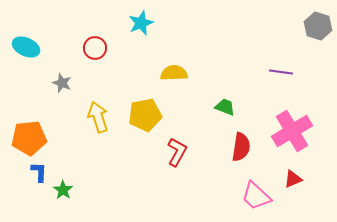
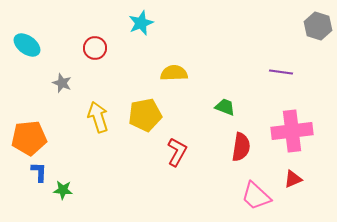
cyan ellipse: moved 1 px right, 2 px up; rotated 12 degrees clockwise
pink cross: rotated 24 degrees clockwise
green star: rotated 30 degrees counterclockwise
